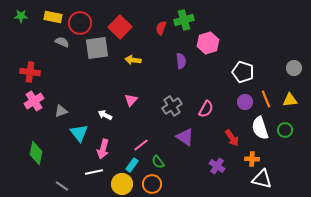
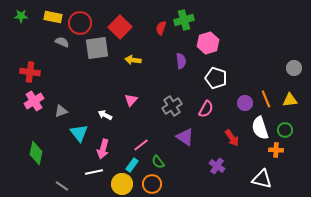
white pentagon: moved 27 px left, 6 px down
purple circle: moved 1 px down
orange cross: moved 24 px right, 9 px up
